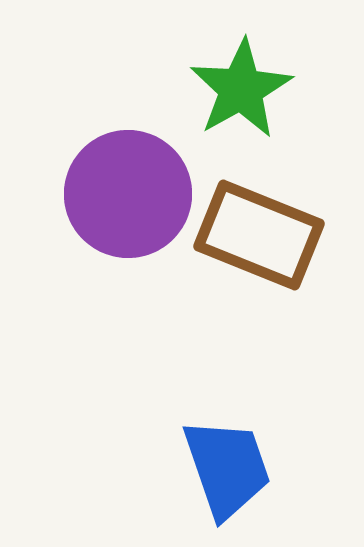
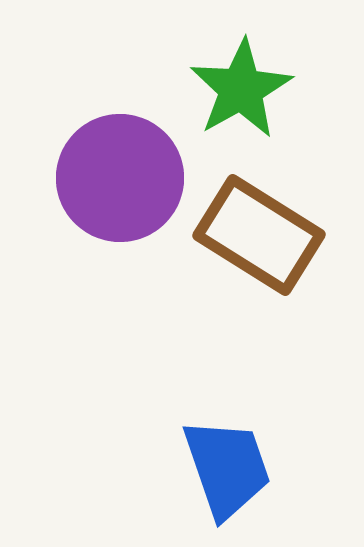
purple circle: moved 8 px left, 16 px up
brown rectangle: rotated 10 degrees clockwise
